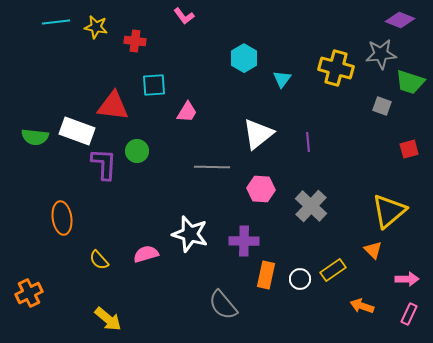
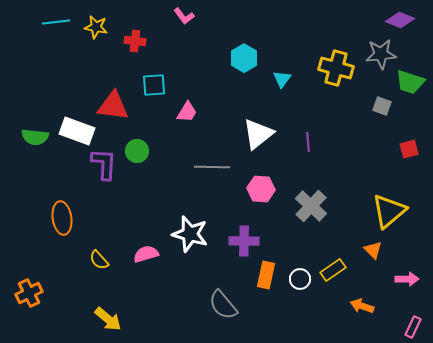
pink rectangle: moved 4 px right, 13 px down
